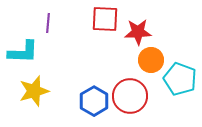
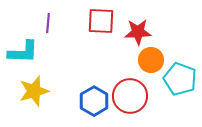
red square: moved 4 px left, 2 px down
